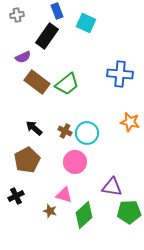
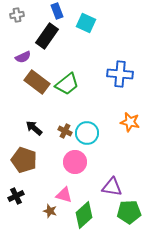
brown pentagon: moved 3 px left; rotated 25 degrees counterclockwise
